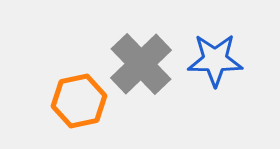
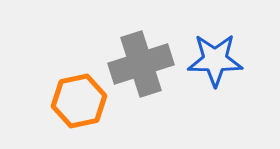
gray cross: rotated 26 degrees clockwise
